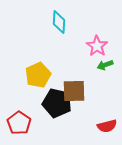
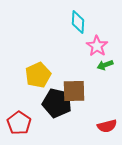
cyan diamond: moved 19 px right
